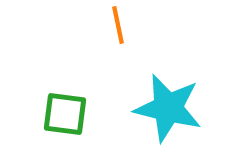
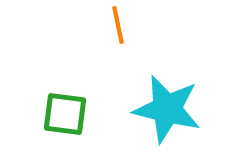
cyan star: moved 1 px left, 1 px down
